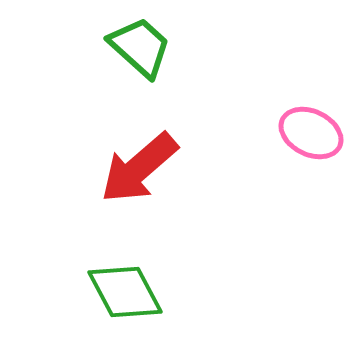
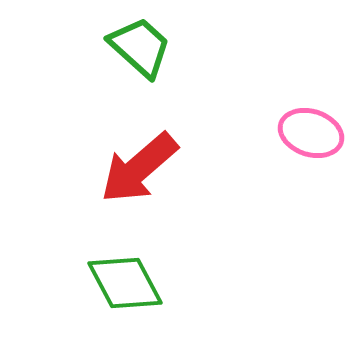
pink ellipse: rotated 8 degrees counterclockwise
green diamond: moved 9 px up
